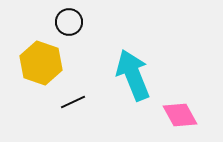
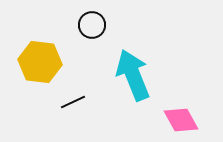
black circle: moved 23 px right, 3 px down
yellow hexagon: moved 1 px left, 1 px up; rotated 12 degrees counterclockwise
pink diamond: moved 1 px right, 5 px down
